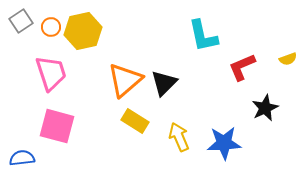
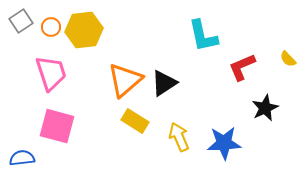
yellow hexagon: moved 1 px right, 1 px up; rotated 6 degrees clockwise
yellow semicircle: rotated 66 degrees clockwise
black triangle: rotated 12 degrees clockwise
